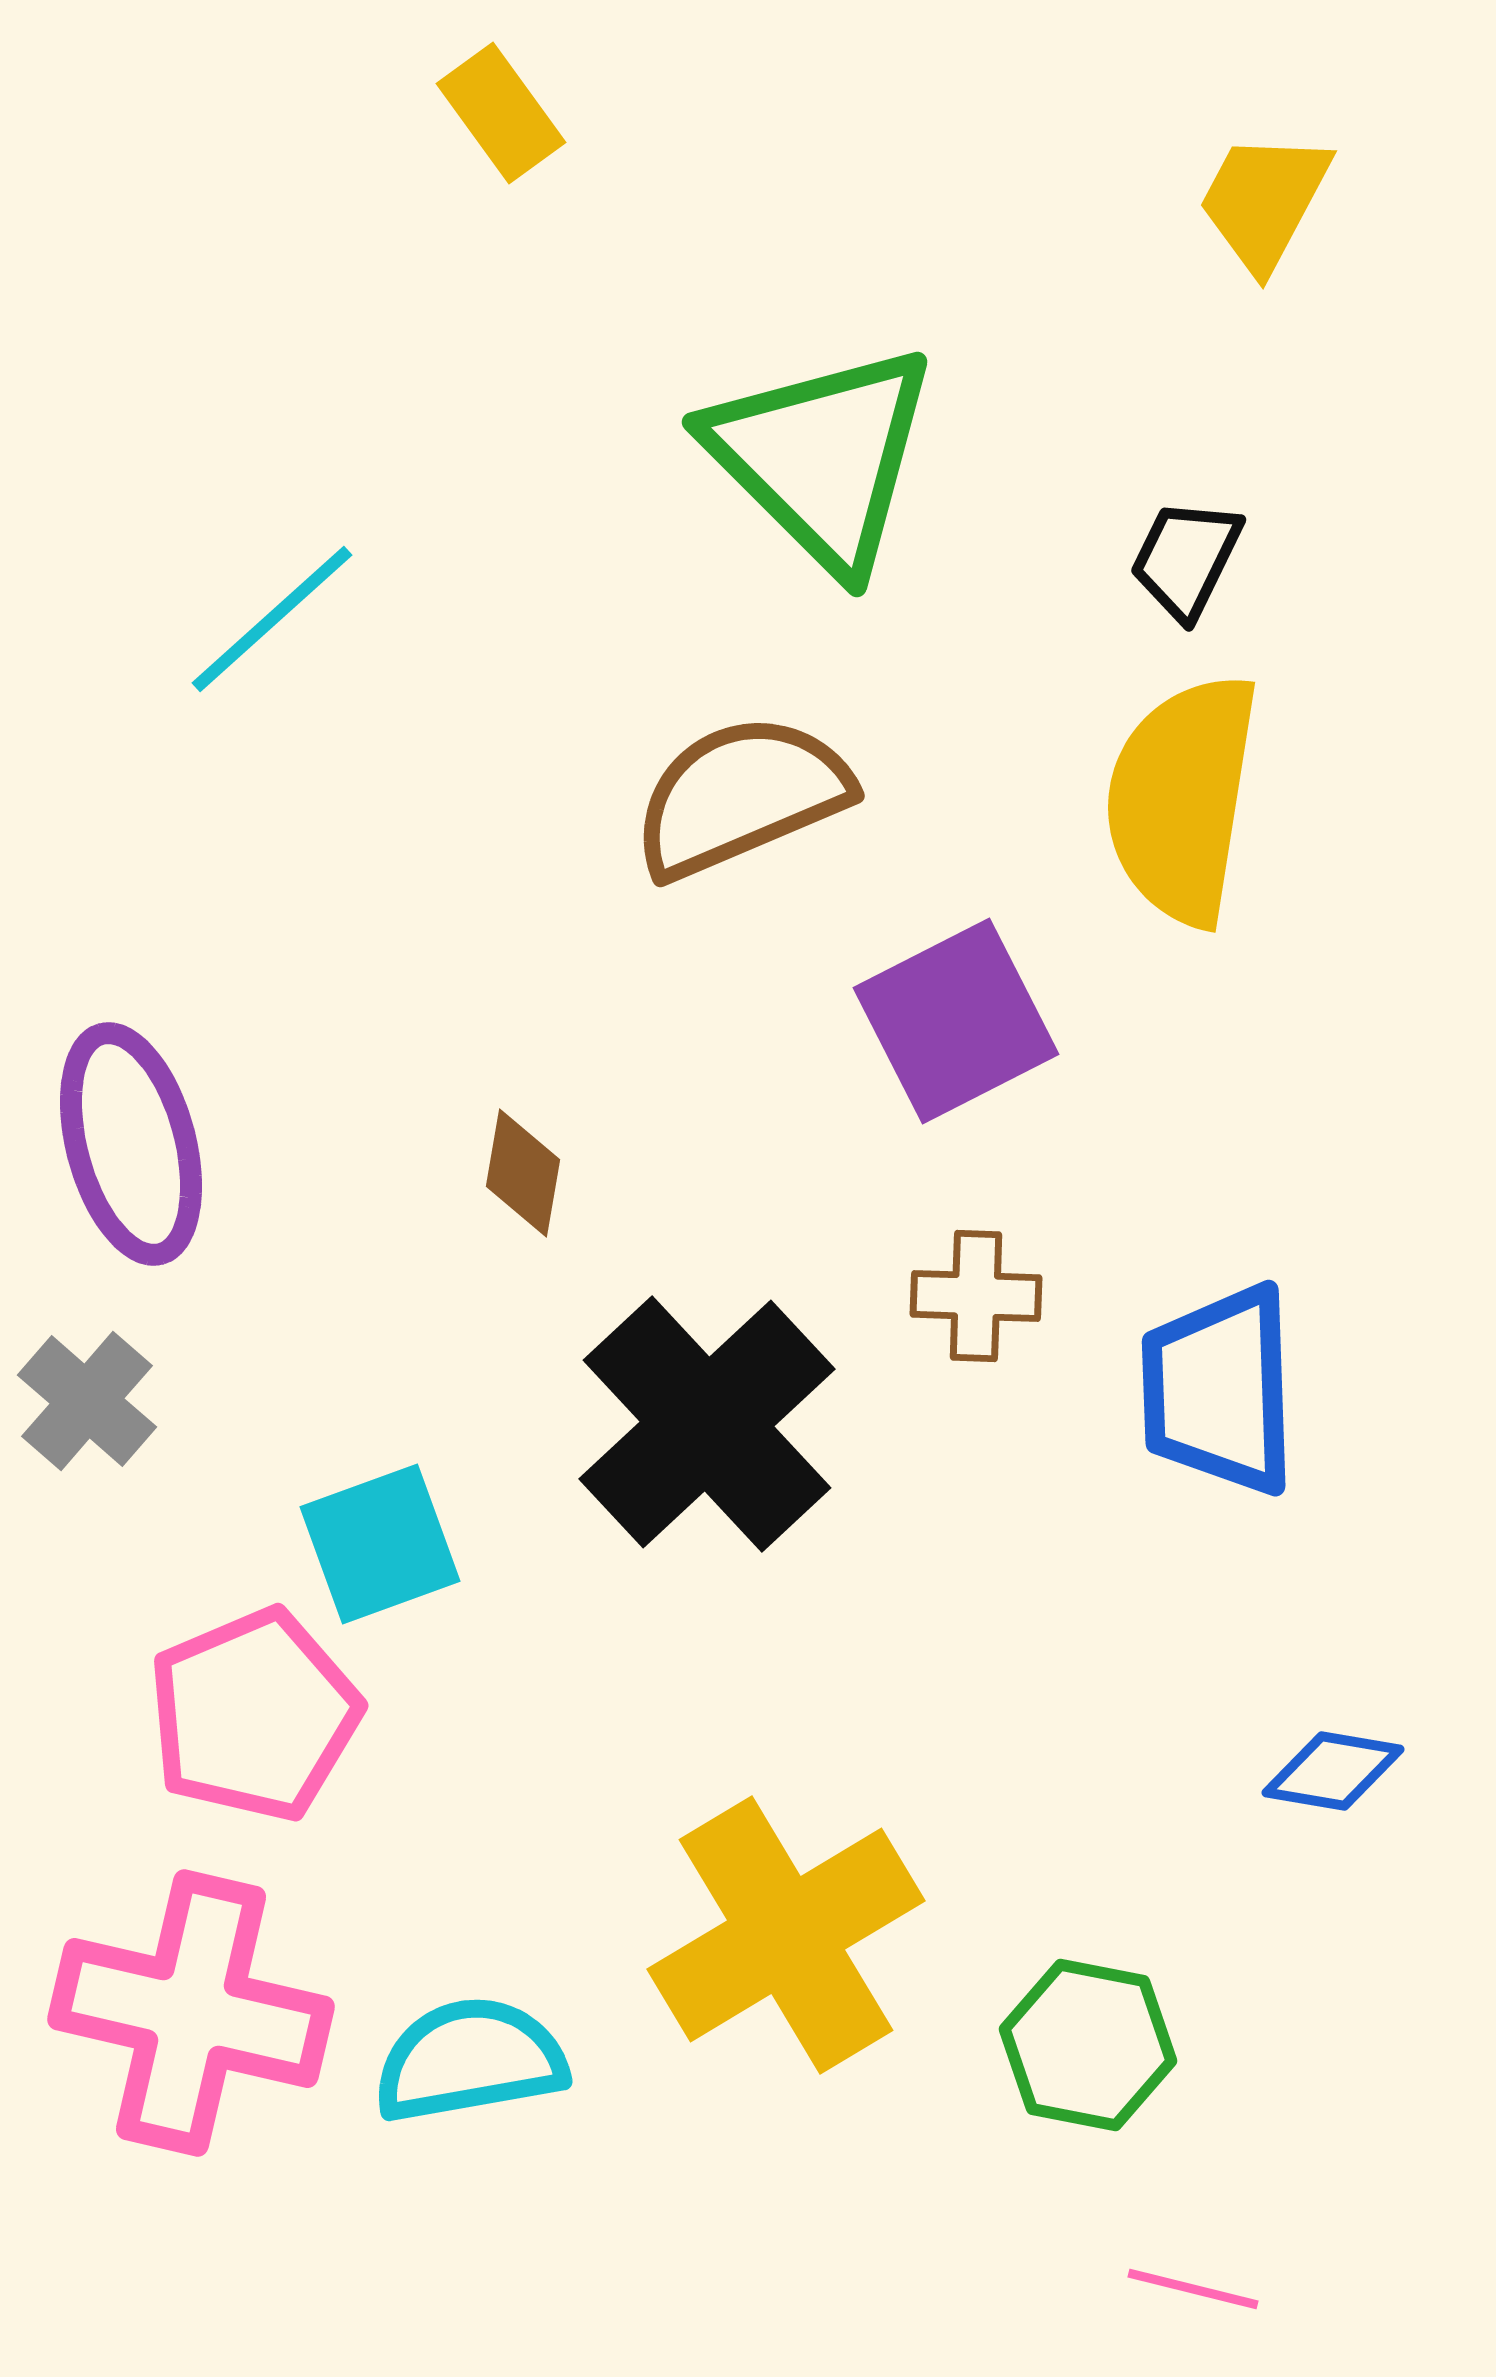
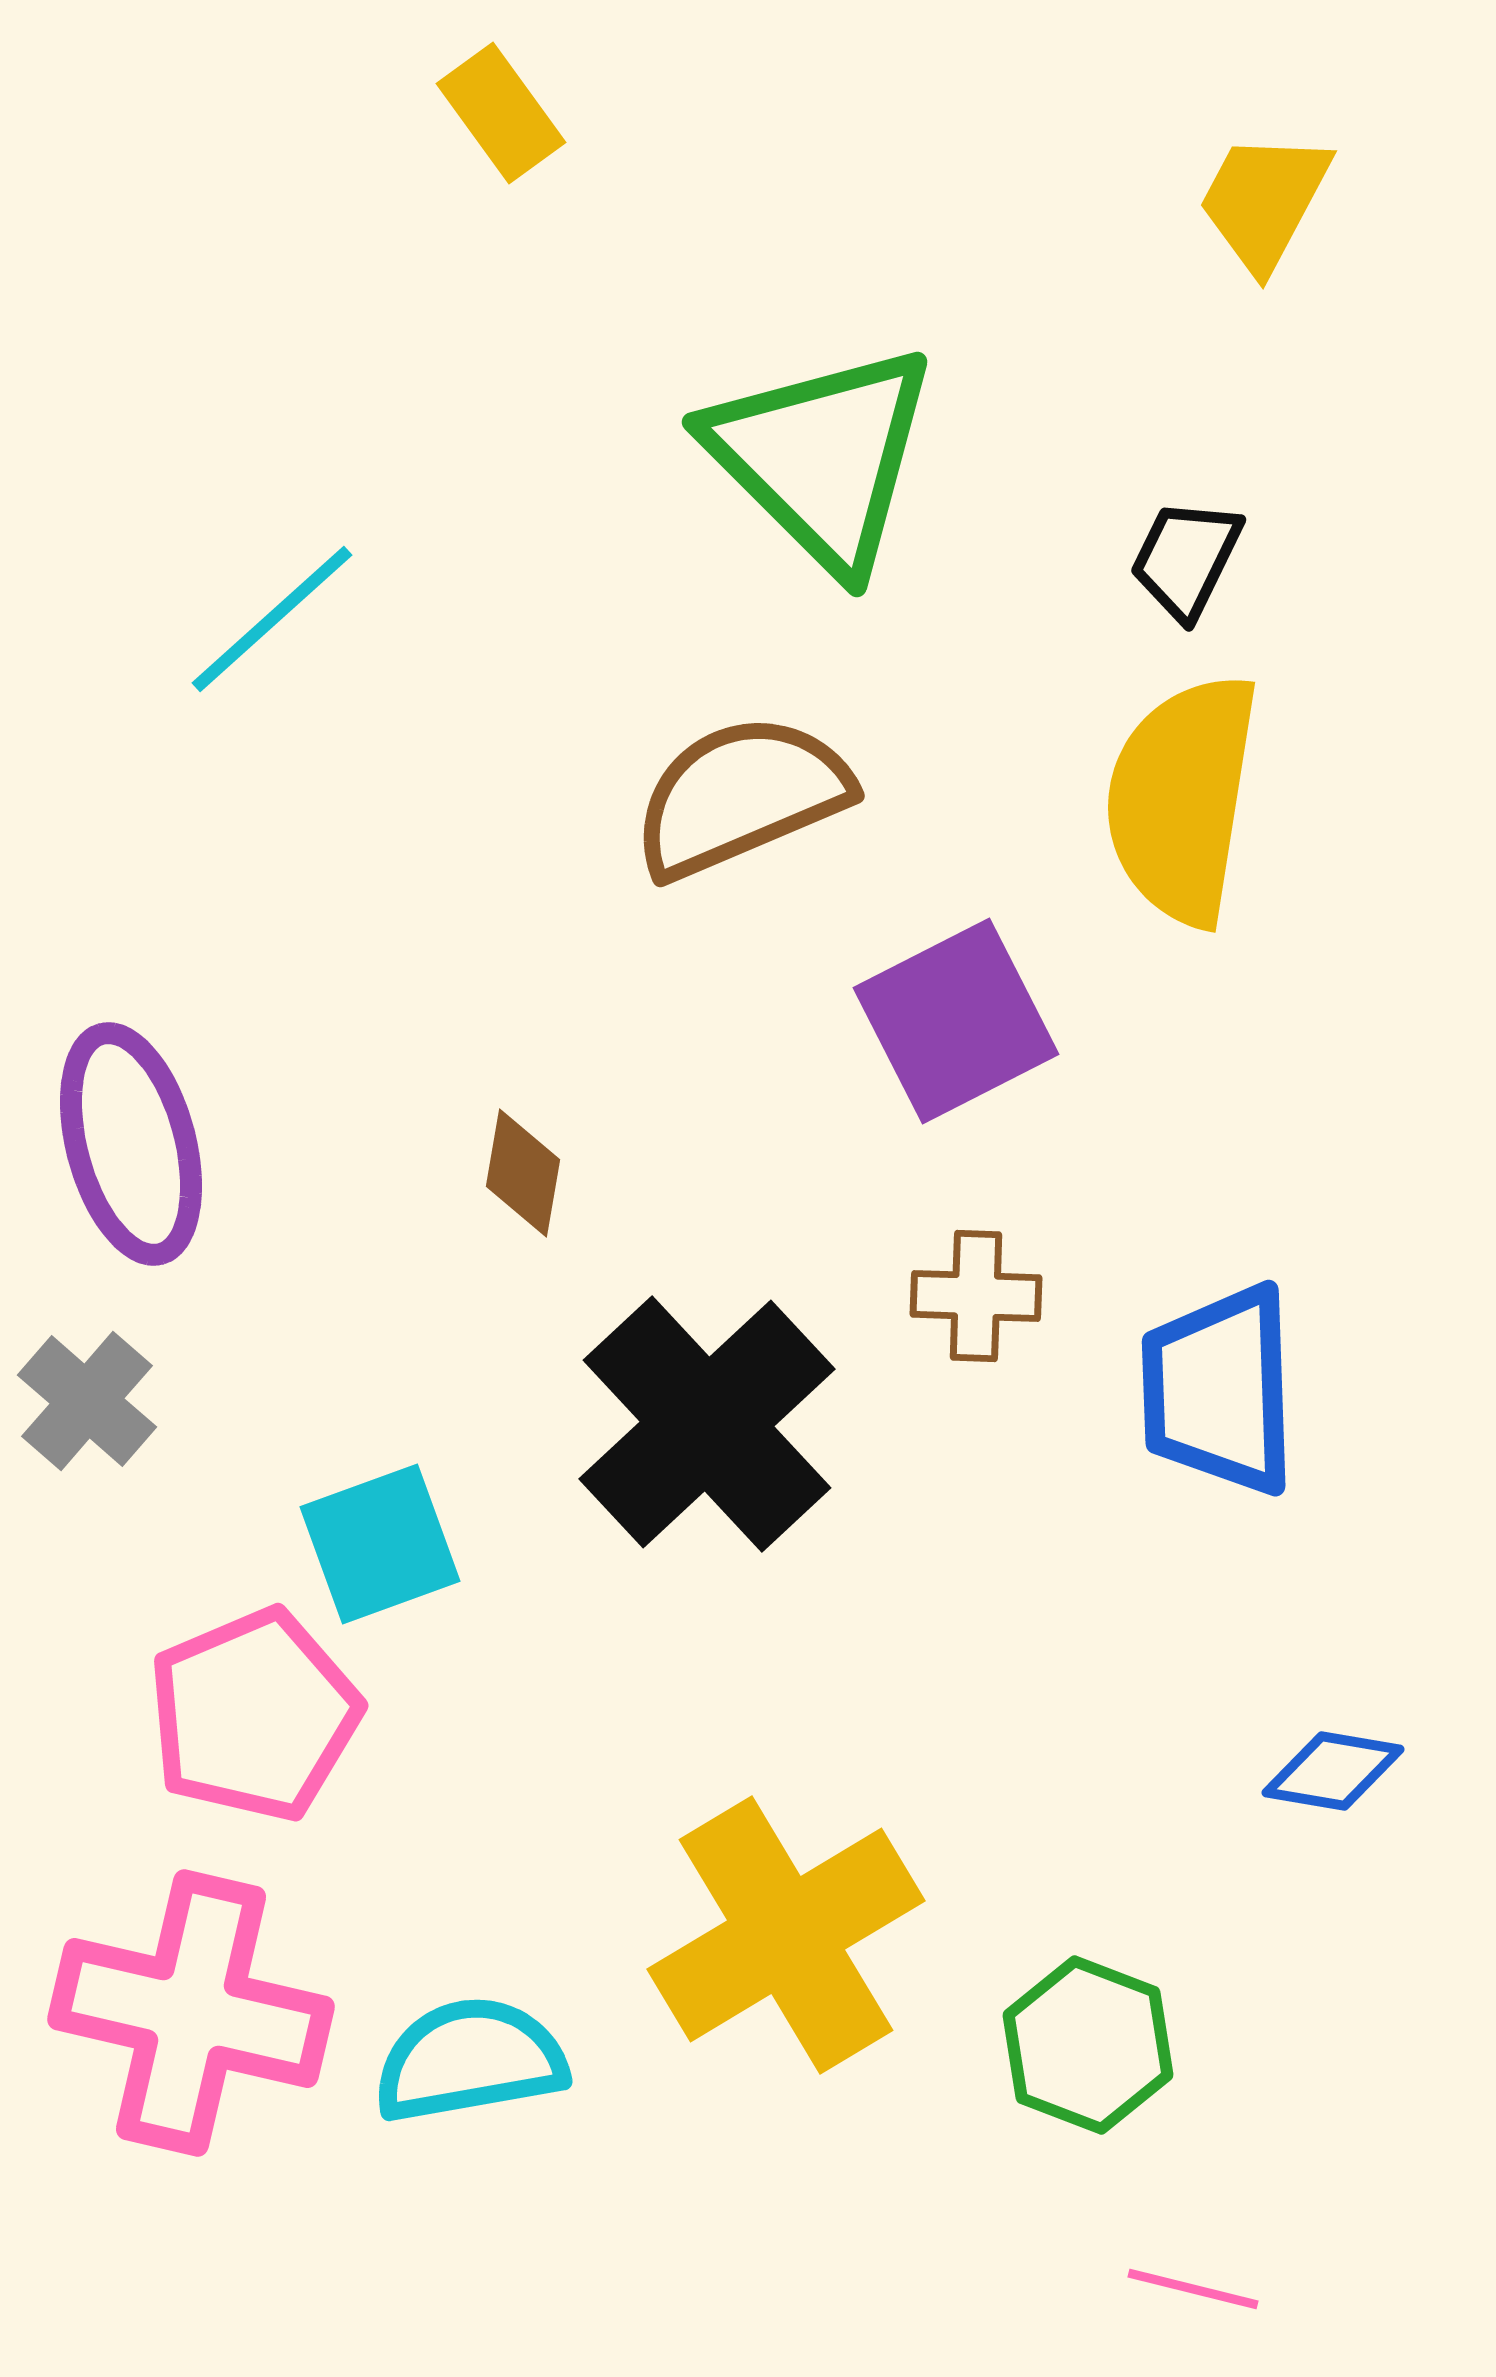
green hexagon: rotated 10 degrees clockwise
